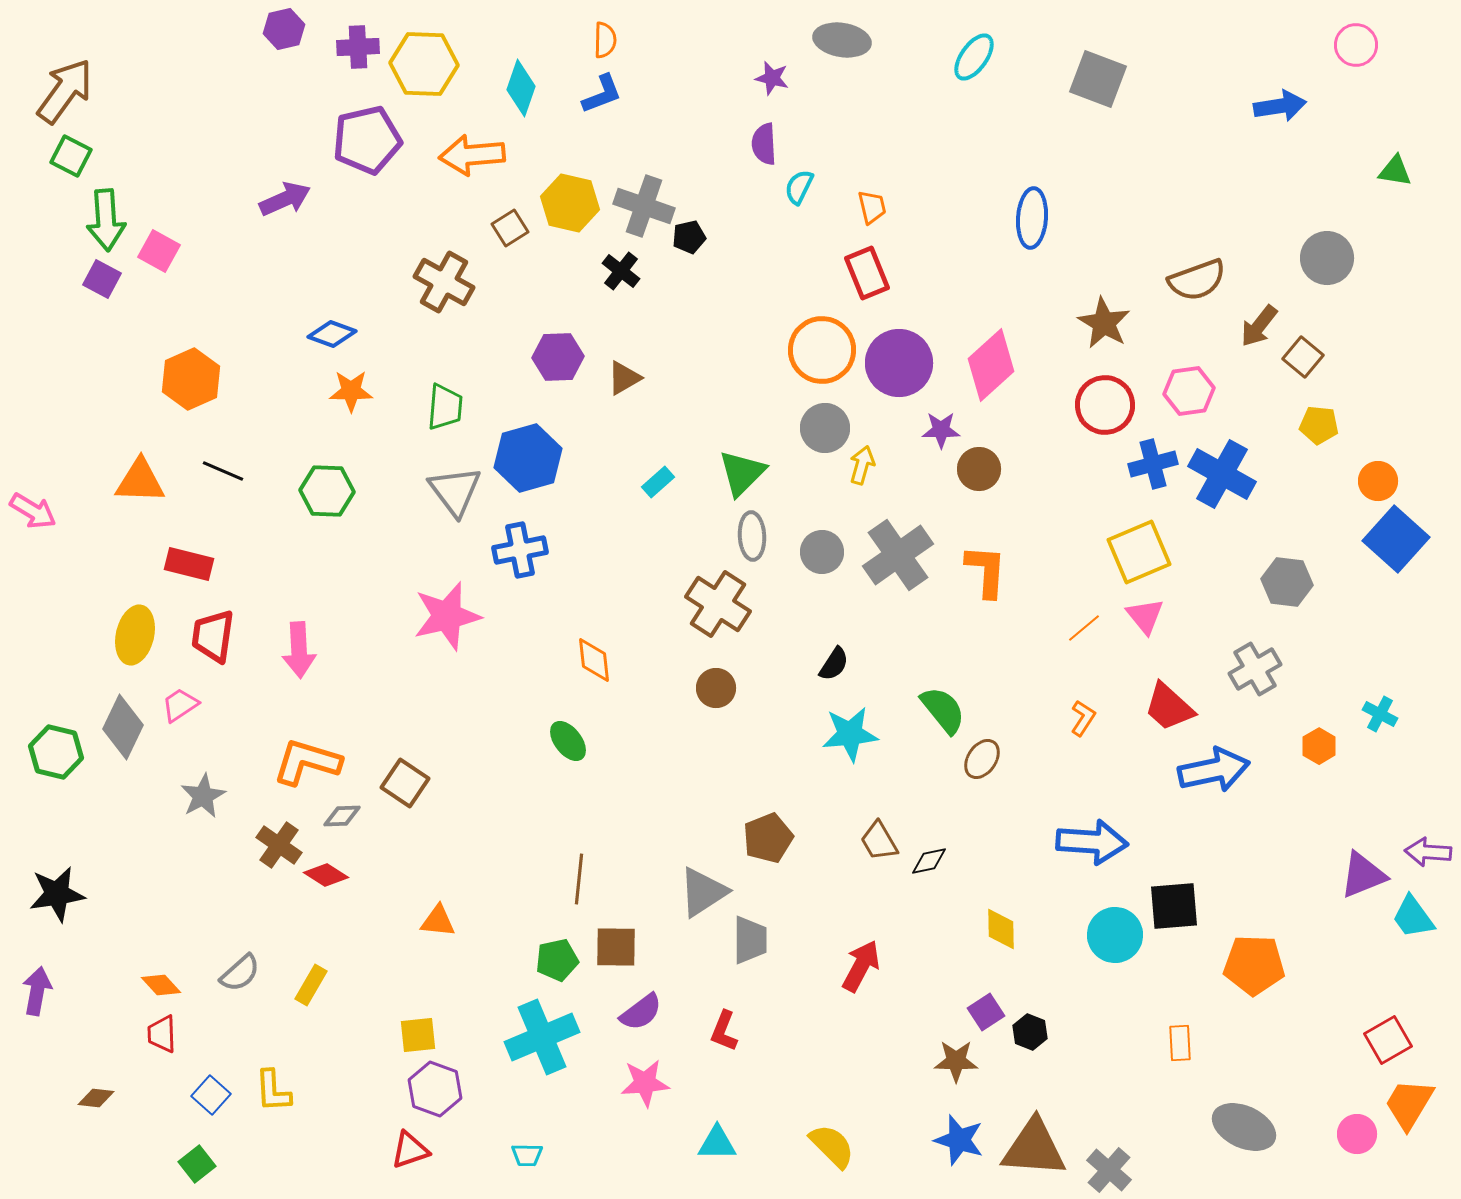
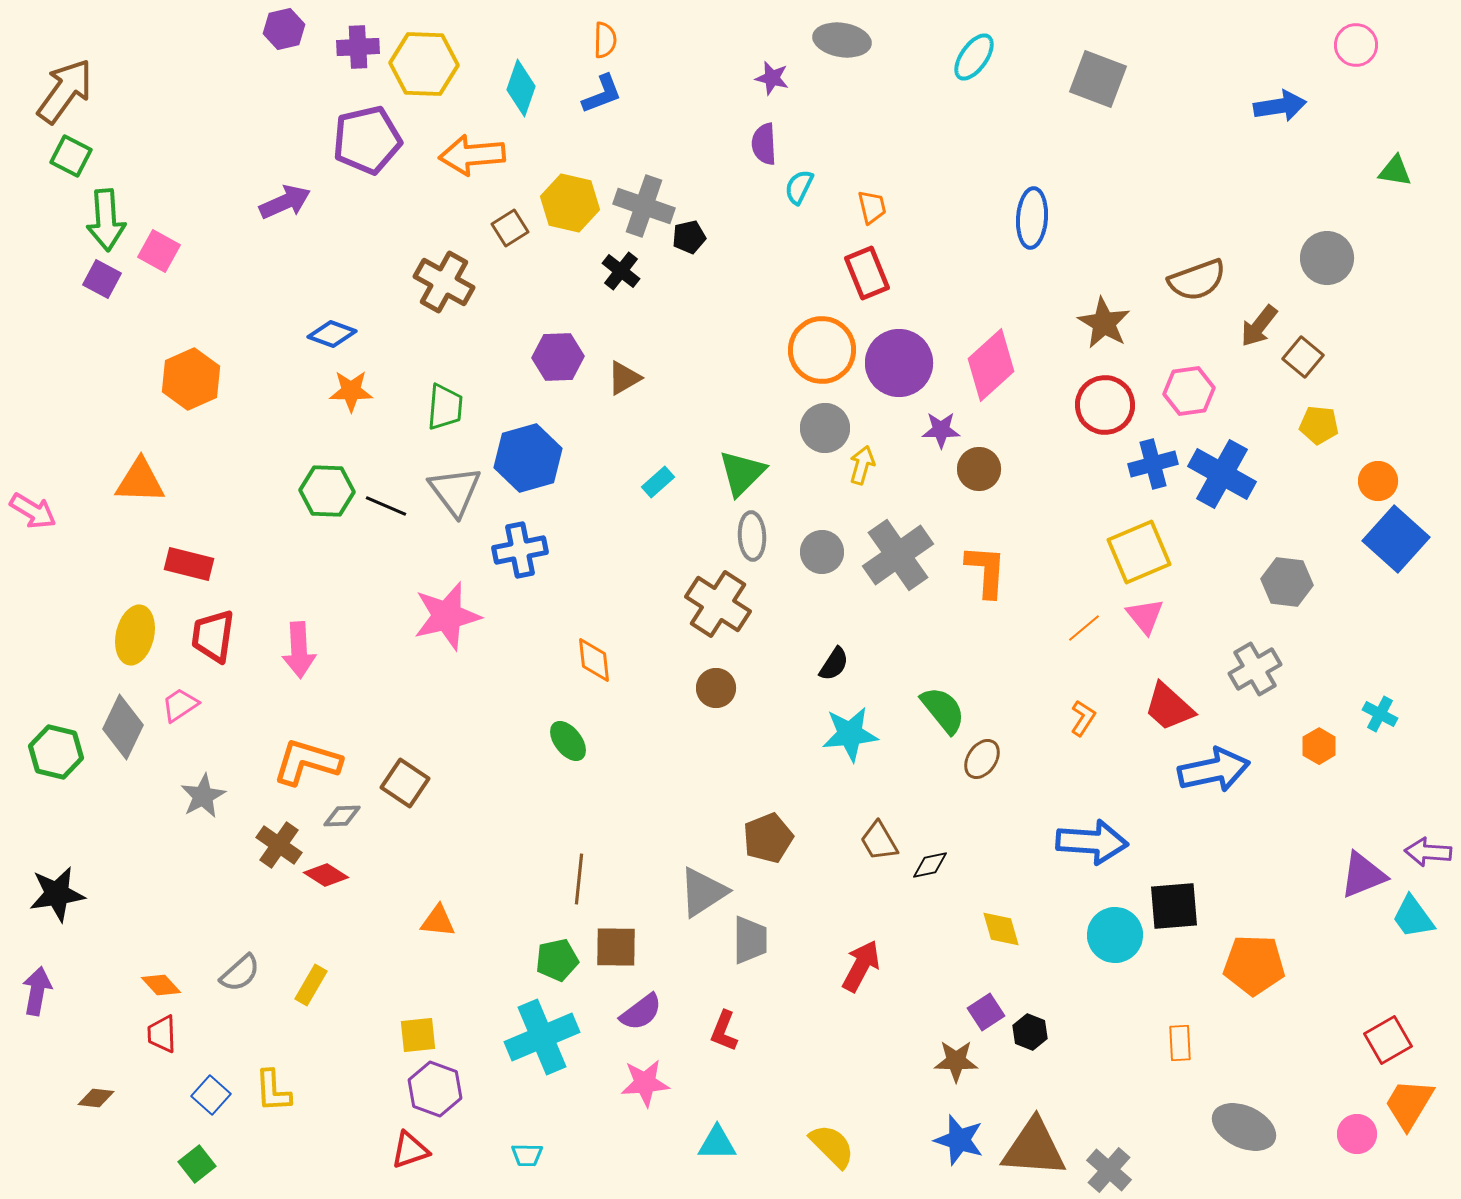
purple arrow at (285, 199): moved 3 px down
black line at (223, 471): moved 163 px right, 35 px down
black diamond at (929, 861): moved 1 px right, 4 px down
yellow diamond at (1001, 929): rotated 15 degrees counterclockwise
